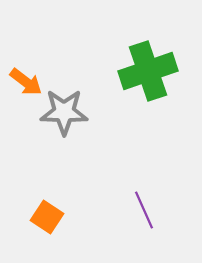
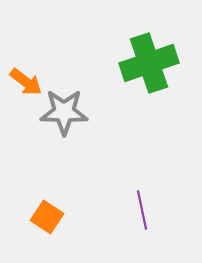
green cross: moved 1 px right, 8 px up
purple line: moved 2 px left; rotated 12 degrees clockwise
